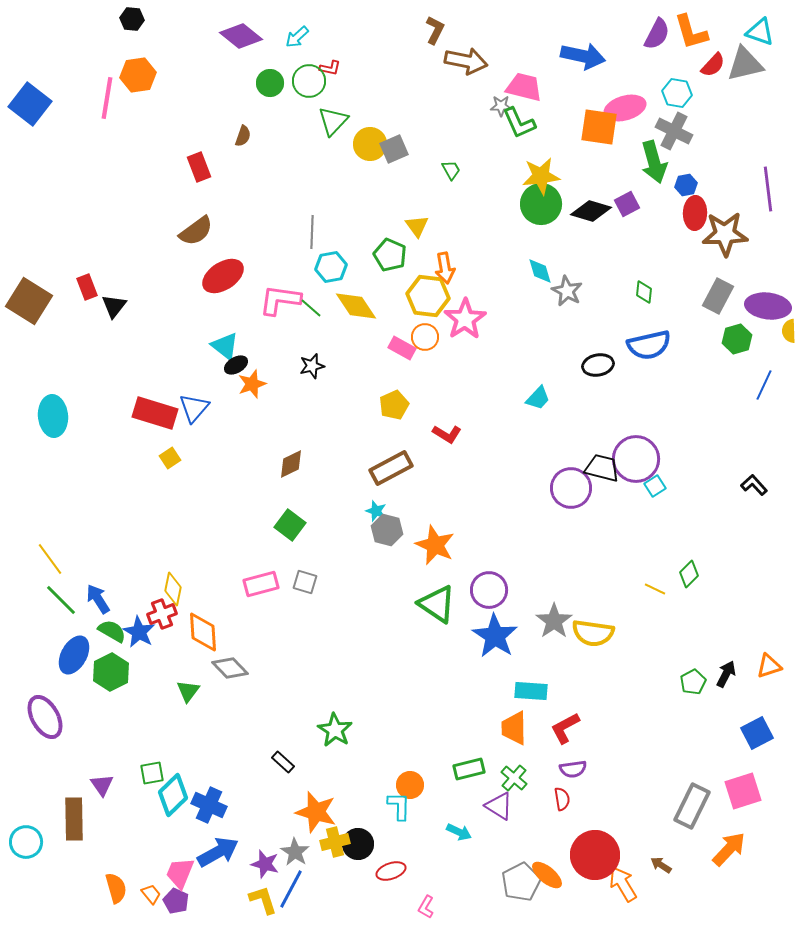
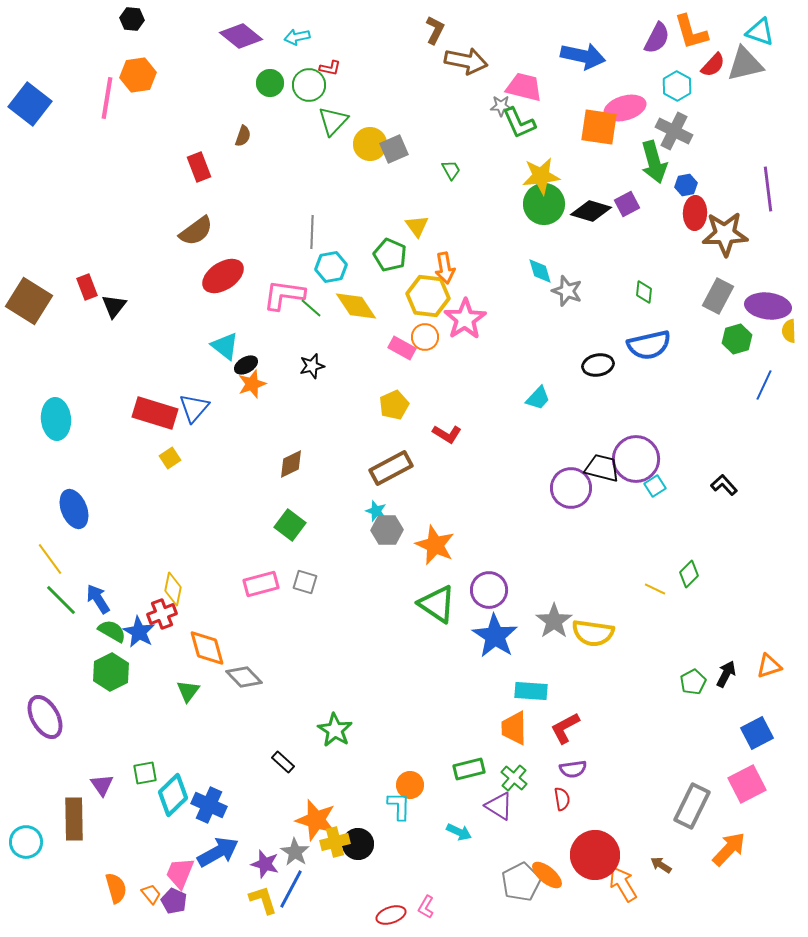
purple semicircle at (657, 34): moved 4 px down
cyan arrow at (297, 37): rotated 30 degrees clockwise
green circle at (309, 81): moved 4 px down
cyan hexagon at (677, 93): moved 7 px up; rotated 20 degrees clockwise
green circle at (541, 204): moved 3 px right
gray star at (567, 291): rotated 8 degrees counterclockwise
pink L-shape at (280, 300): moved 4 px right, 5 px up
black ellipse at (236, 365): moved 10 px right
cyan ellipse at (53, 416): moved 3 px right, 3 px down
black L-shape at (754, 485): moved 30 px left
gray hexagon at (387, 530): rotated 16 degrees counterclockwise
orange diamond at (203, 632): moved 4 px right, 16 px down; rotated 12 degrees counterclockwise
blue ellipse at (74, 655): moved 146 px up; rotated 51 degrees counterclockwise
gray diamond at (230, 668): moved 14 px right, 9 px down
green square at (152, 773): moved 7 px left
pink square at (743, 791): moved 4 px right, 7 px up; rotated 9 degrees counterclockwise
orange star at (316, 812): moved 8 px down
red ellipse at (391, 871): moved 44 px down
purple pentagon at (176, 901): moved 2 px left
